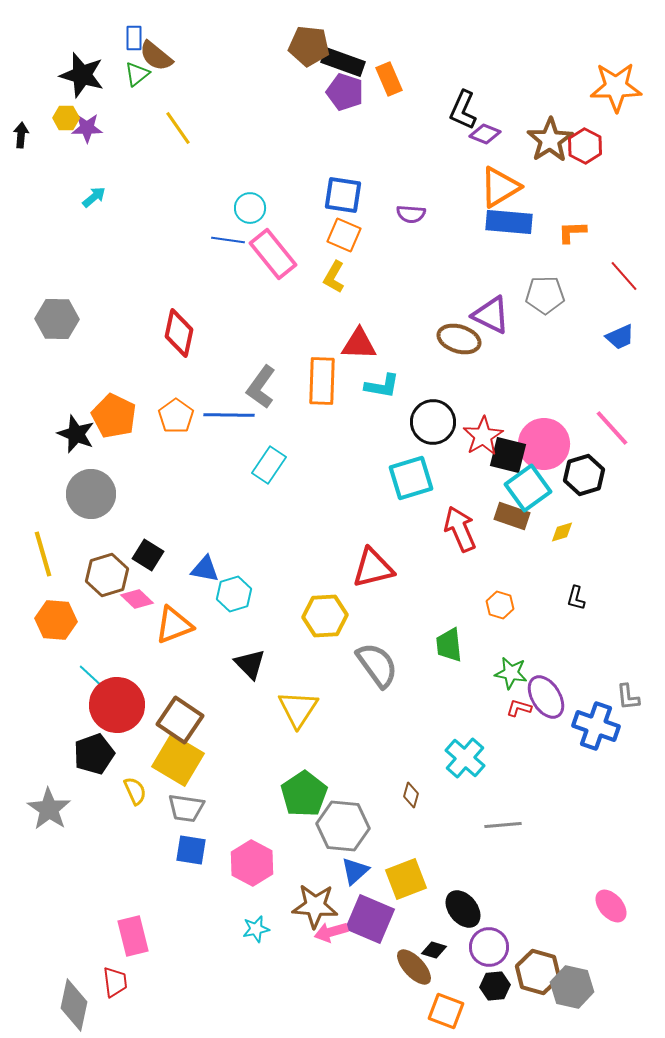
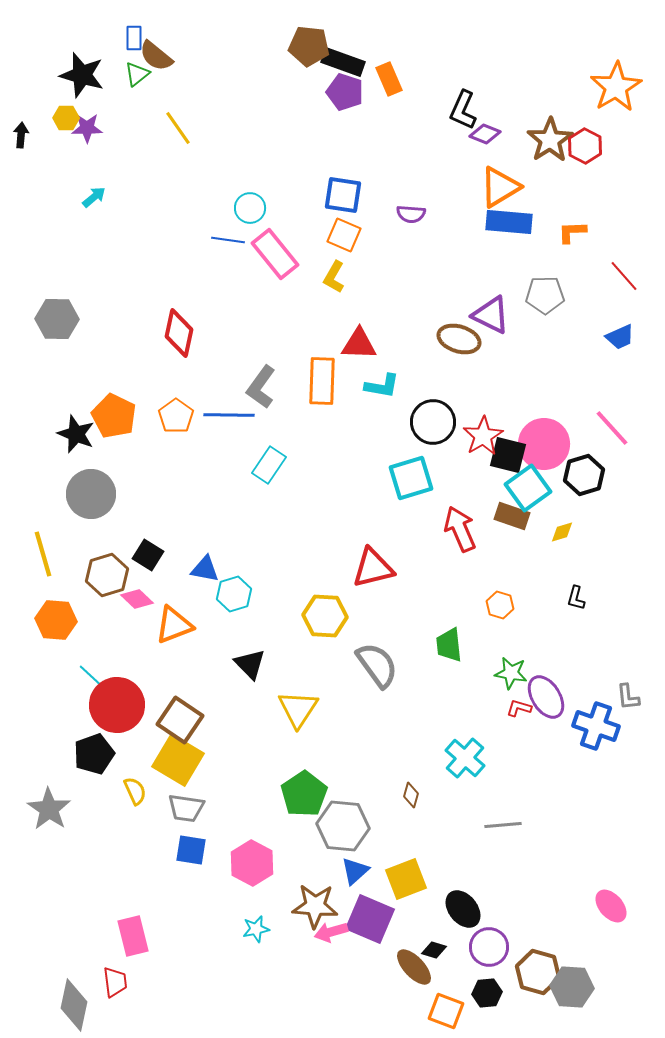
orange star at (616, 87): rotated 30 degrees counterclockwise
pink rectangle at (273, 254): moved 2 px right
yellow hexagon at (325, 616): rotated 6 degrees clockwise
black hexagon at (495, 986): moved 8 px left, 7 px down
gray hexagon at (572, 987): rotated 9 degrees counterclockwise
